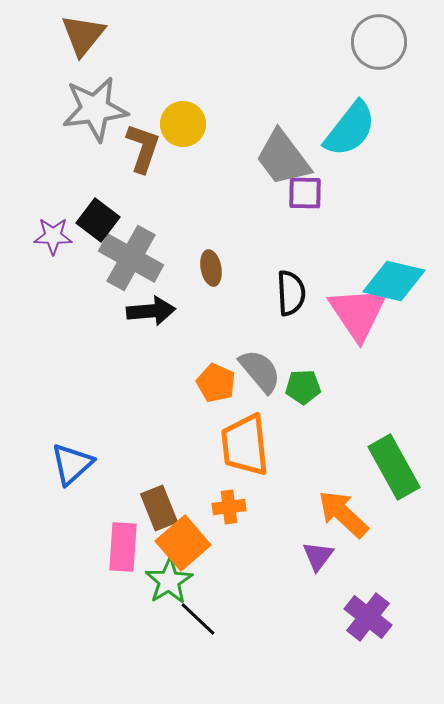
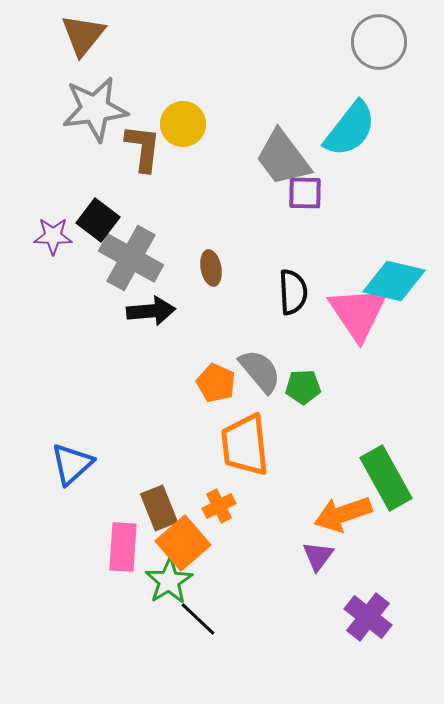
brown L-shape: rotated 12 degrees counterclockwise
black semicircle: moved 2 px right, 1 px up
green rectangle: moved 8 px left, 11 px down
orange cross: moved 10 px left, 1 px up; rotated 20 degrees counterclockwise
orange arrow: rotated 62 degrees counterclockwise
